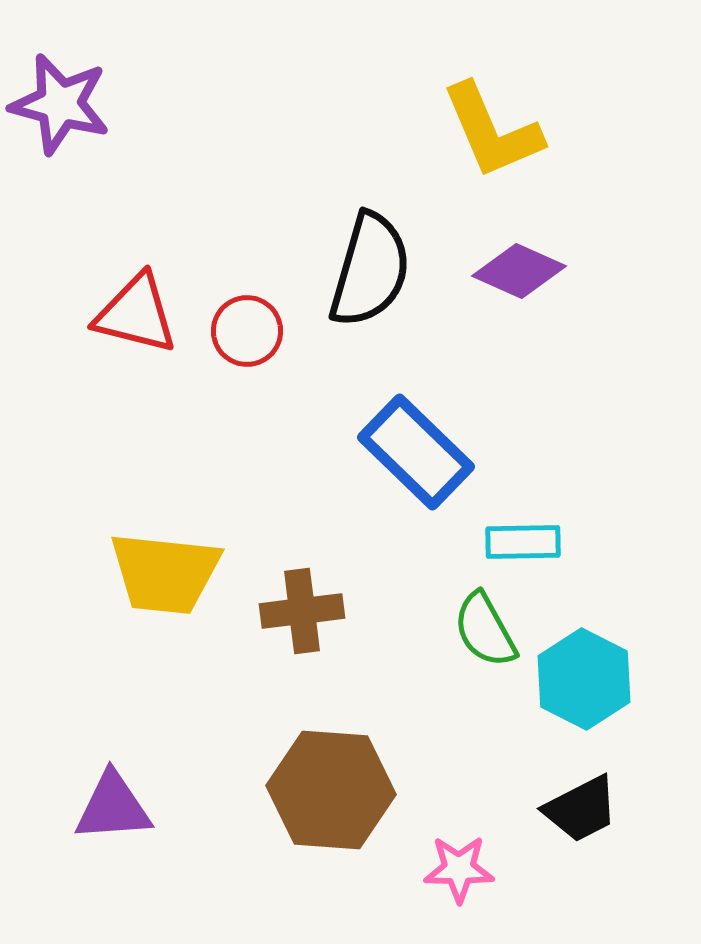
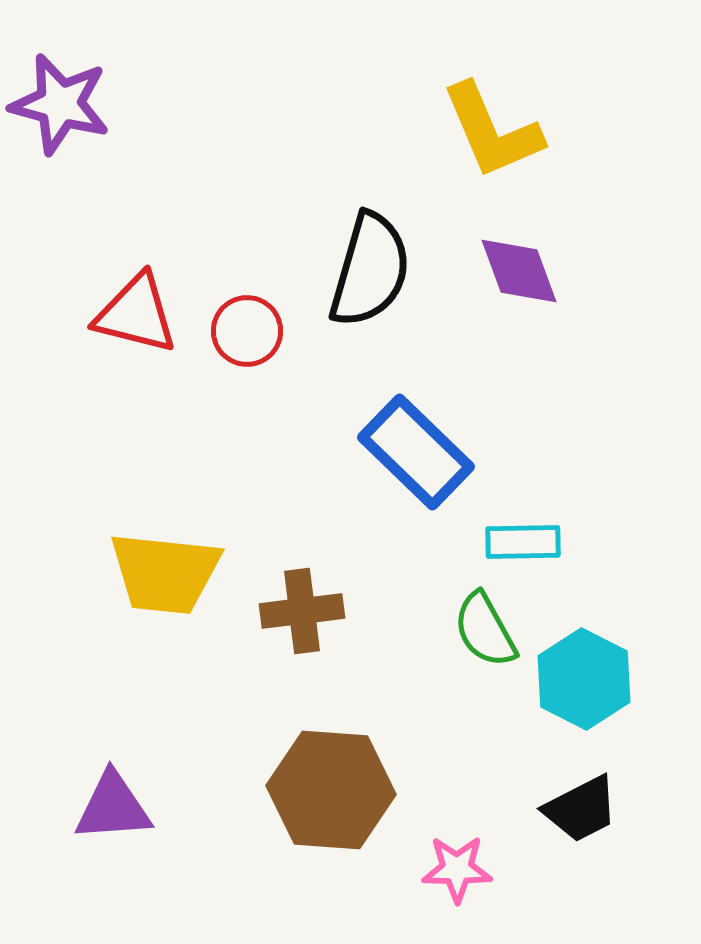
purple diamond: rotated 46 degrees clockwise
pink star: moved 2 px left
